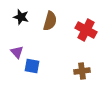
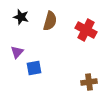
purple triangle: rotated 24 degrees clockwise
blue square: moved 2 px right, 2 px down; rotated 21 degrees counterclockwise
brown cross: moved 7 px right, 11 px down
